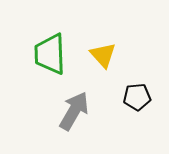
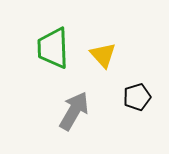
green trapezoid: moved 3 px right, 6 px up
black pentagon: rotated 12 degrees counterclockwise
